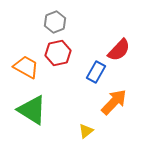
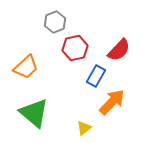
red hexagon: moved 17 px right, 5 px up
orange trapezoid: rotated 108 degrees clockwise
blue rectangle: moved 4 px down
orange arrow: moved 2 px left
green triangle: moved 2 px right, 3 px down; rotated 8 degrees clockwise
yellow triangle: moved 2 px left, 3 px up
